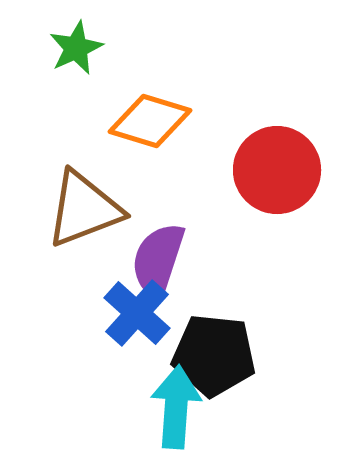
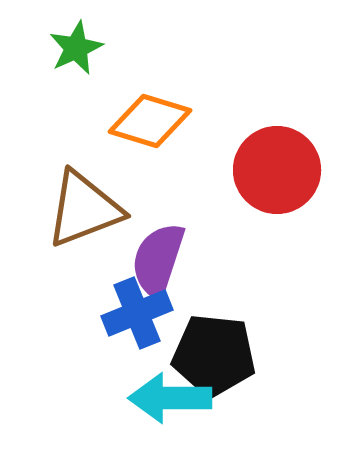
blue cross: rotated 26 degrees clockwise
cyan arrow: moved 6 px left, 9 px up; rotated 94 degrees counterclockwise
